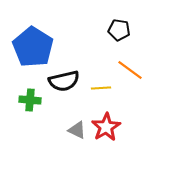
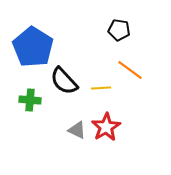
black semicircle: rotated 60 degrees clockwise
